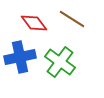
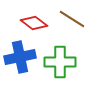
red diamond: rotated 16 degrees counterclockwise
green cross: rotated 36 degrees counterclockwise
